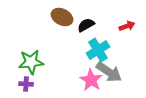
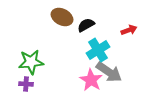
red arrow: moved 2 px right, 4 px down
